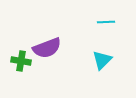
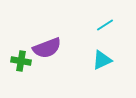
cyan line: moved 1 px left, 3 px down; rotated 30 degrees counterclockwise
cyan triangle: rotated 20 degrees clockwise
